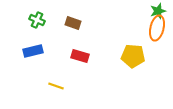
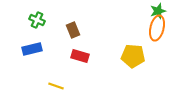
brown rectangle: moved 7 px down; rotated 49 degrees clockwise
blue rectangle: moved 1 px left, 2 px up
